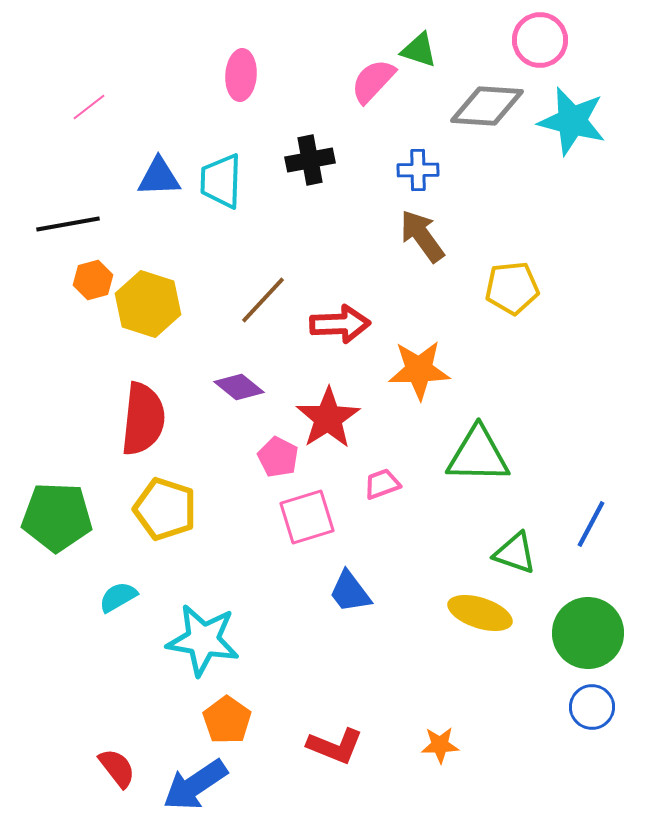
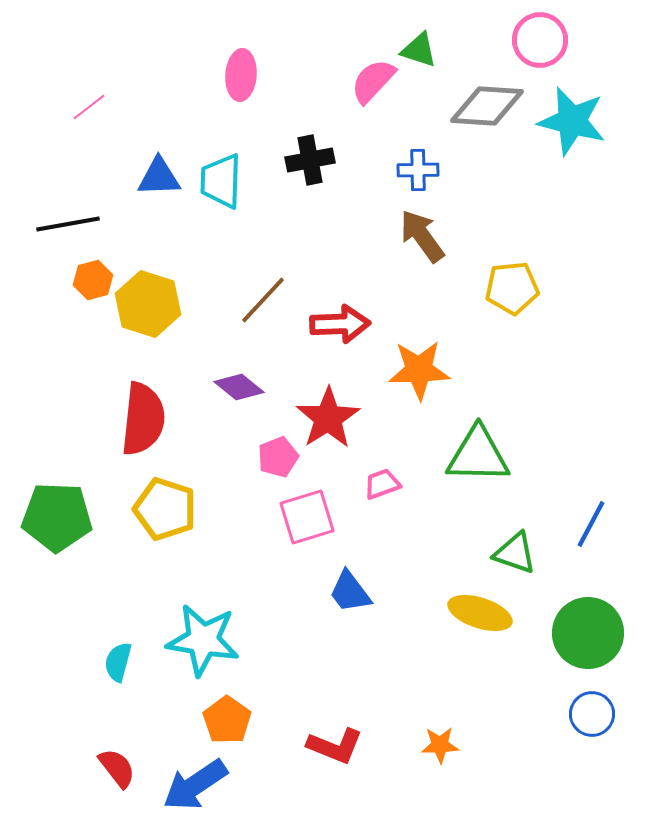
pink pentagon at (278, 457): rotated 24 degrees clockwise
cyan semicircle at (118, 597): moved 65 px down; rotated 45 degrees counterclockwise
blue circle at (592, 707): moved 7 px down
